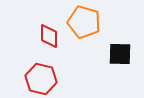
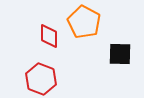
orange pentagon: rotated 12 degrees clockwise
red hexagon: rotated 8 degrees clockwise
